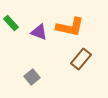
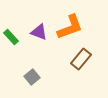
green rectangle: moved 14 px down
orange L-shape: rotated 32 degrees counterclockwise
